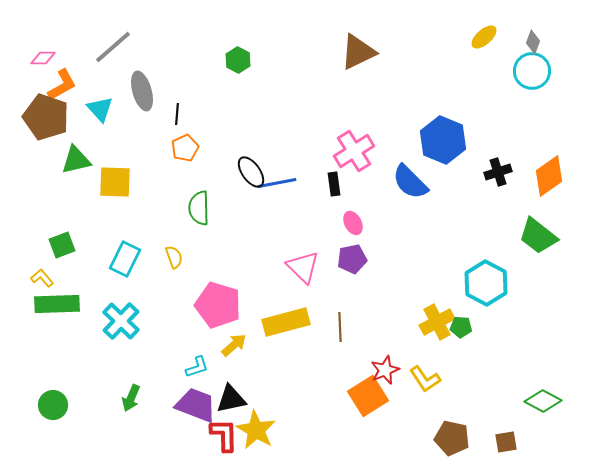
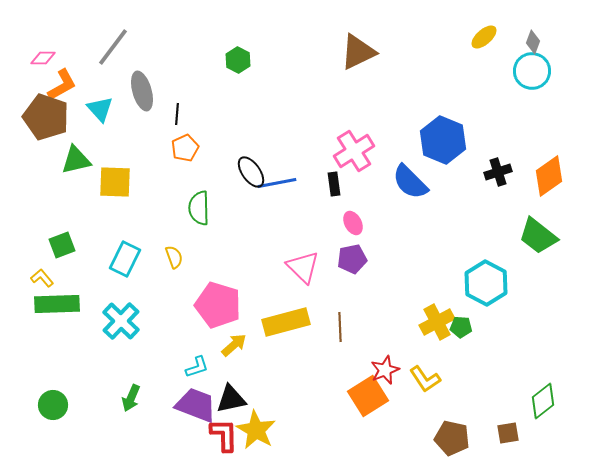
gray line at (113, 47): rotated 12 degrees counterclockwise
green diamond at (543, 401): rotated 66 degrees counterclockwise
brown square at (506, 442): moved 2 px right, 9 px up
